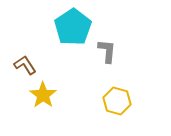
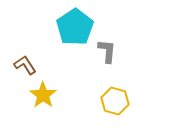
cyan pentagon: moved 2 px right
yellow hexagon: moved 2 px left
